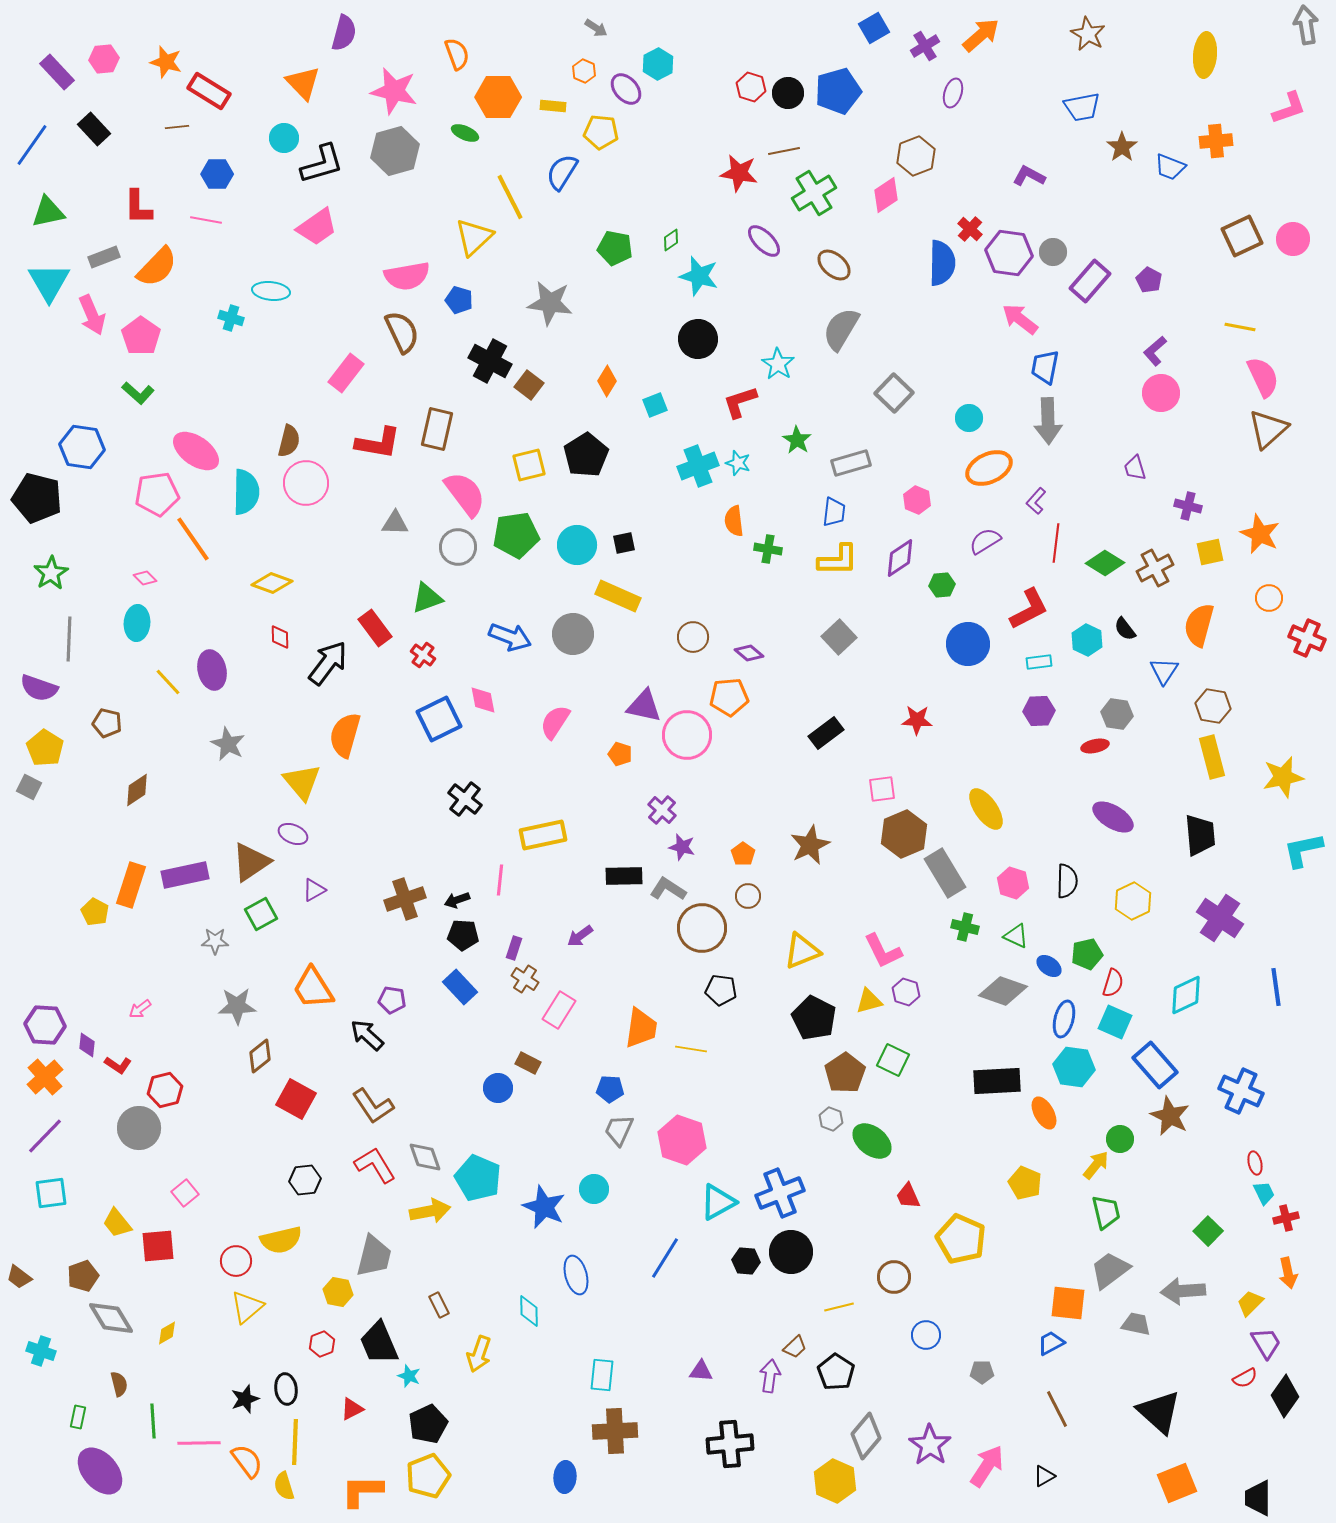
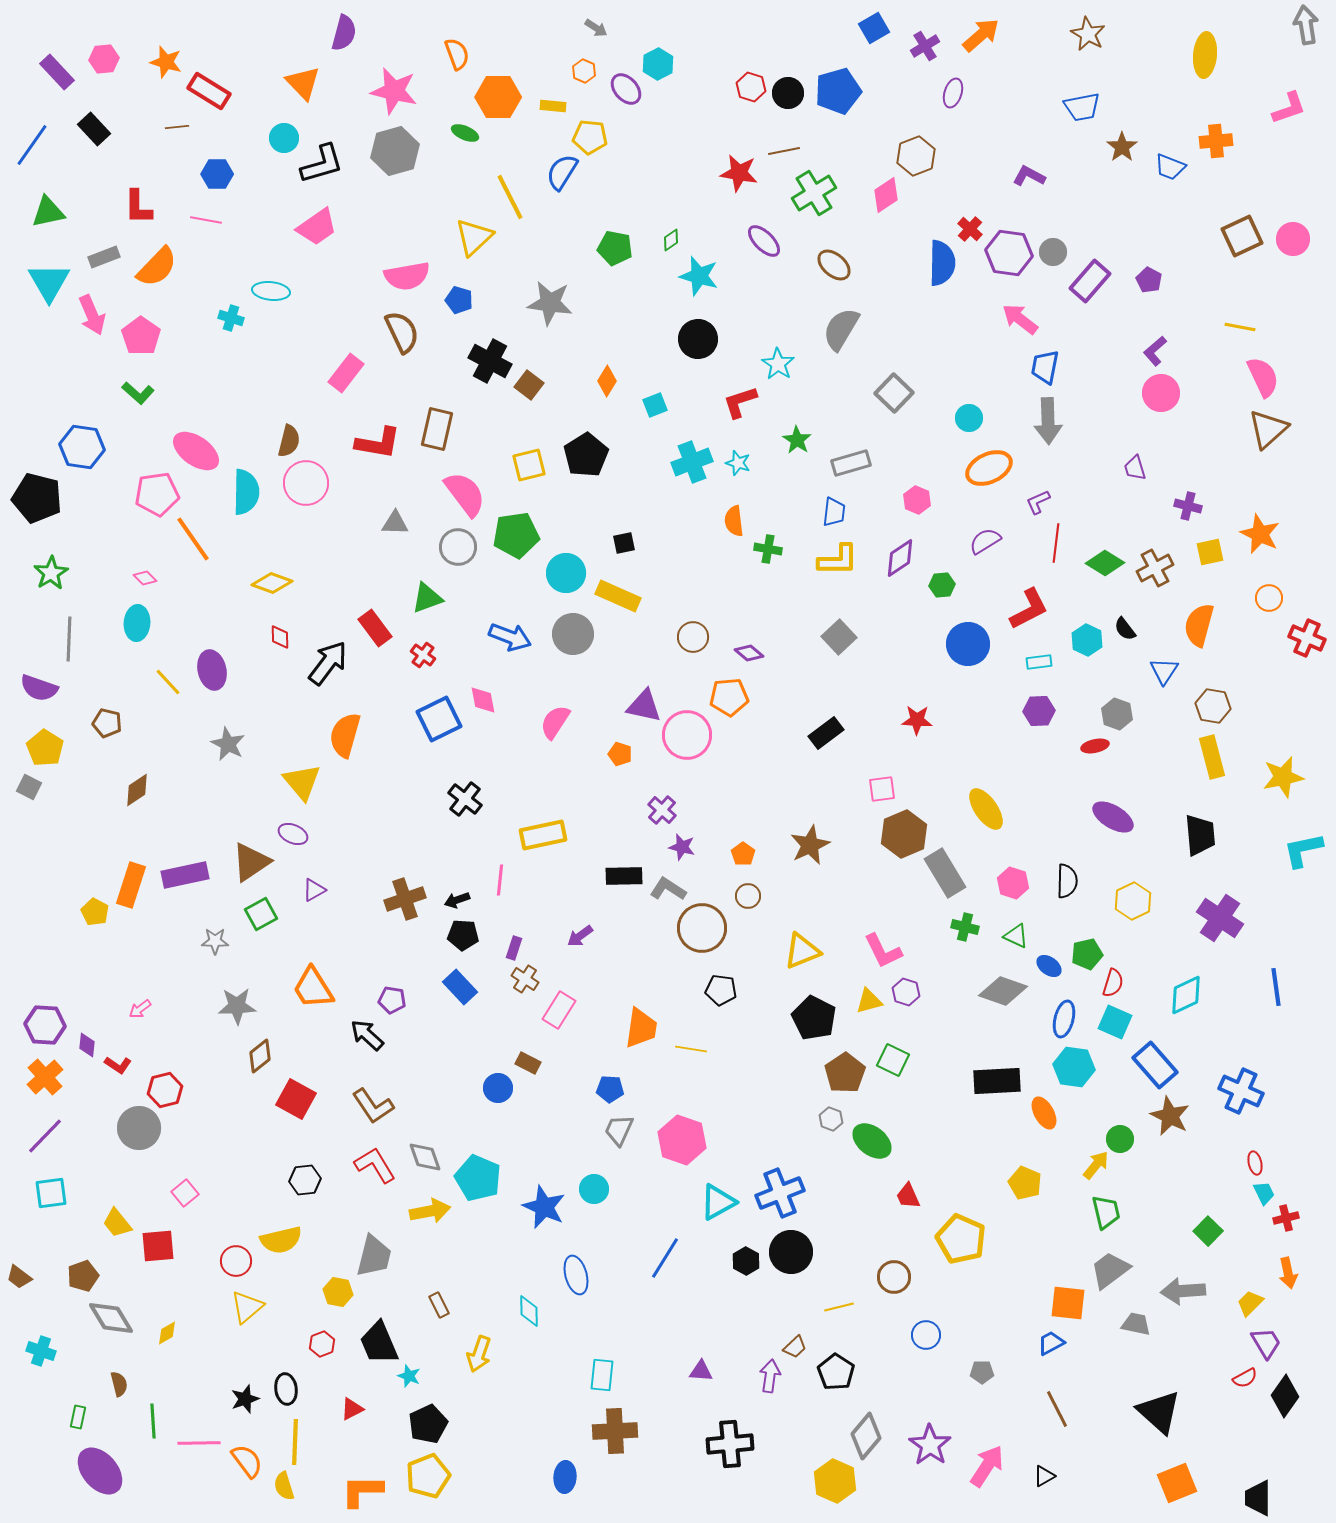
yellow pentagon at (601, 132): moved 11 px left, 5 px down
cyan cross at (698, 466): moved 6 px left, 4 px up
purple L-shape at (1036, 501): moved 2 px right, 1 px down; rotated 24 degrees clockwise
cyan circle at (577, 545): moved 11 px left, 28 px down
gray hexagon at (1117, 714): rotated 12 degrees clockwise
black hexagon at (746, 1261): rotated 24 degrees clockwise
